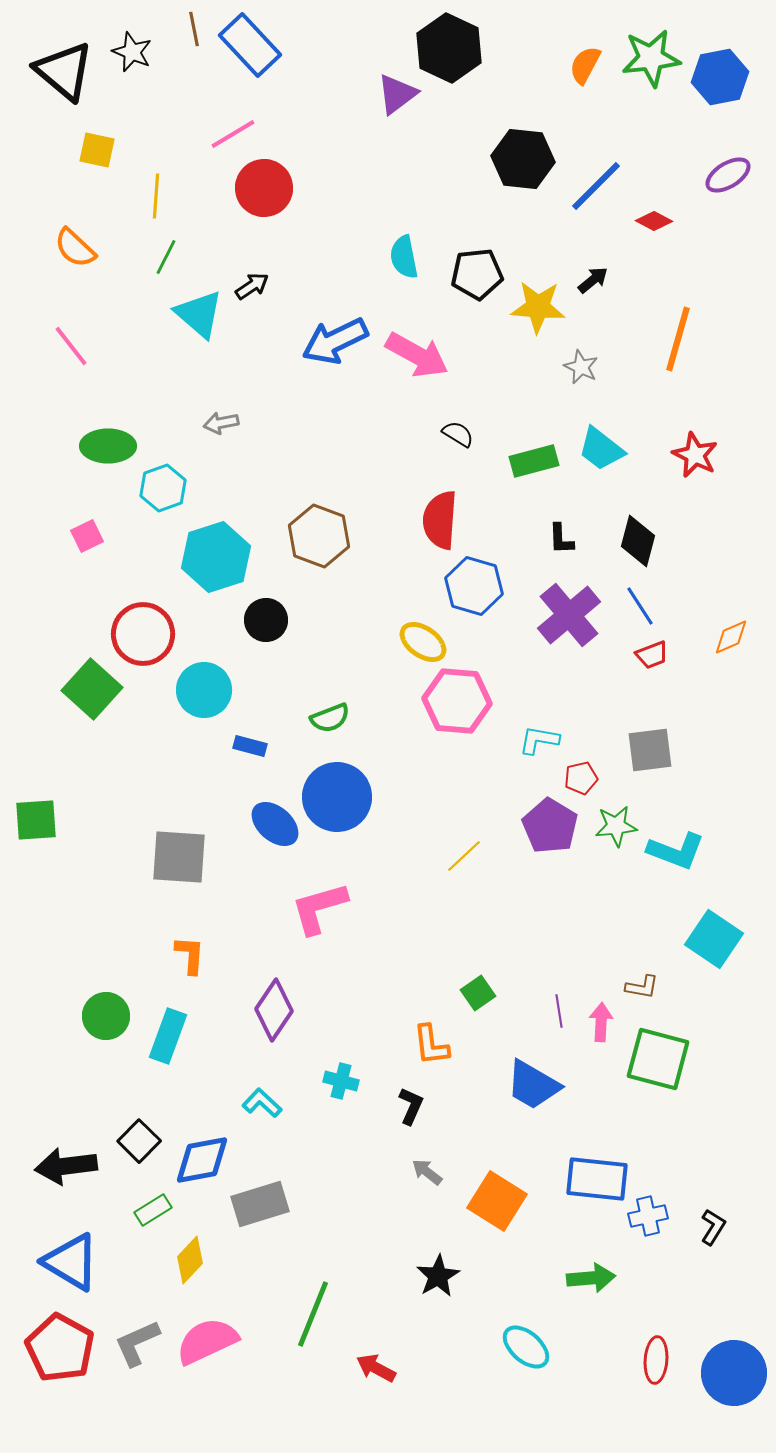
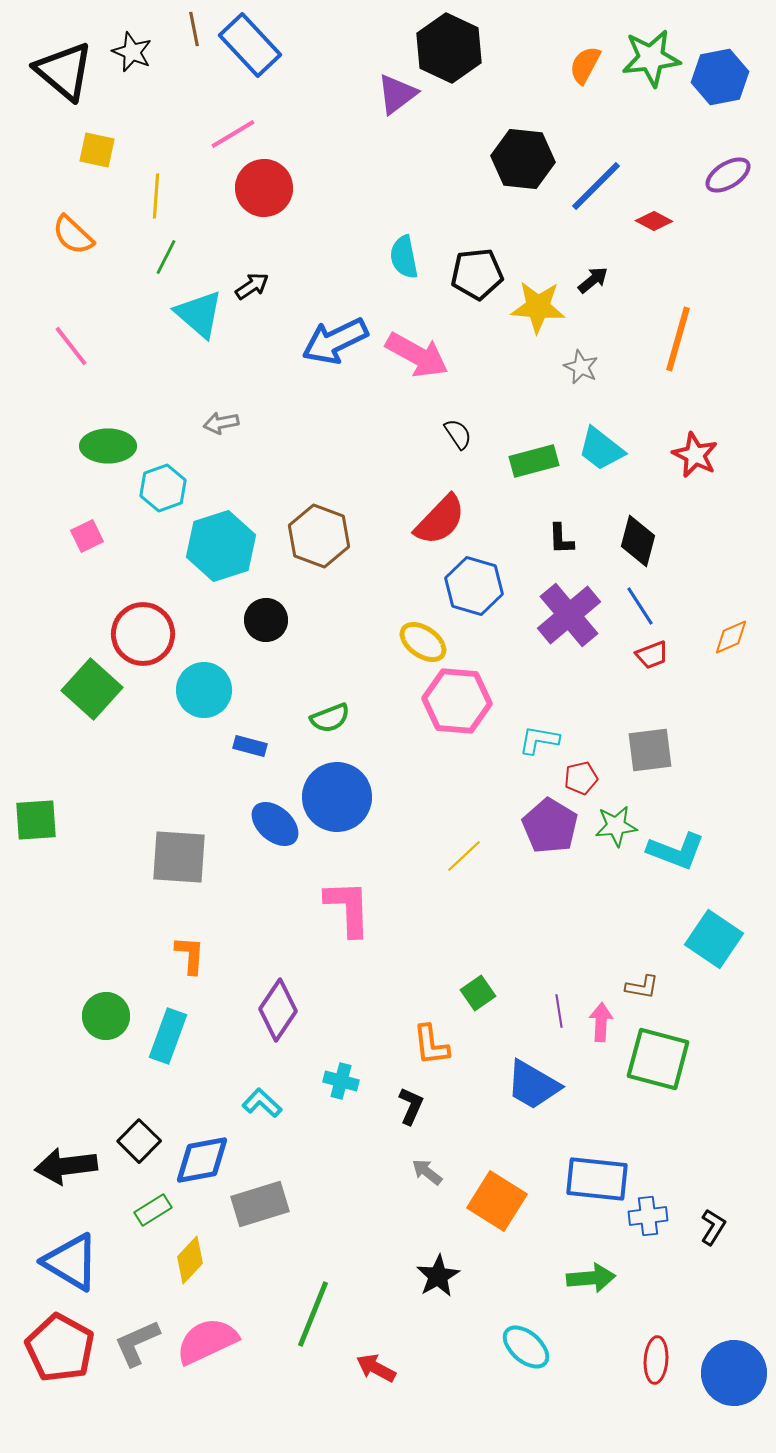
orange semicircle at (75, 248): moved 2 px left, 13 px up
black semicircle at (458, 434): rotated 24 degrees clockwise
red semicircle at (440, 520): rotated 140 degrees counterclockwise
cyan hexagon at (216, 557): moved 5 px right, 11 px up
pink L-shape at (319, 908): moved 29 px right; rotated 104 degrees clockwise
purple diamond at (274, 1010): moved 4 px right
blue cross at (648, 1216): rotated 6 degrees clockwise
